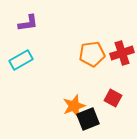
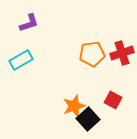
purple L-shape: moved 1 px right; rotated 10 degrees counterclockwise
red square: moved 2 px down
black square: rotated 20 degrees counterclockwise
